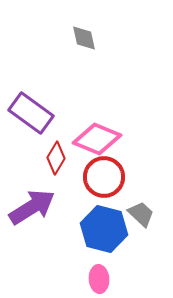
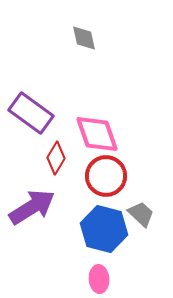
pink diamond: moved 5 px up; rotated 48 degrees clockwise
red circle: moved 2 px right, 1 px up
